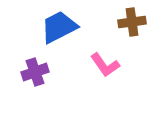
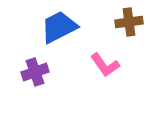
brown cross: moved 3 px left
